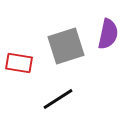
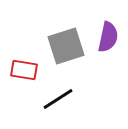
purple semicircle: moved 3 px down
red rectangle: moved 5 px right, 7 px down
